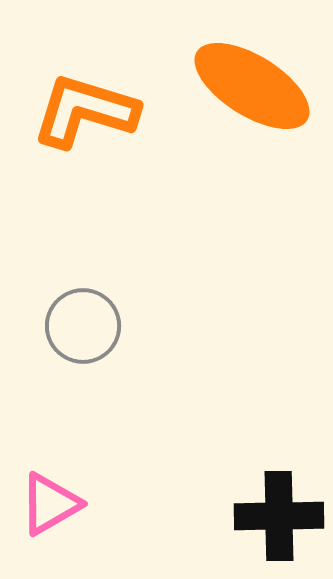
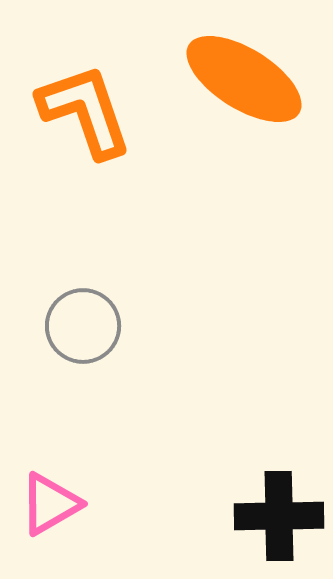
orange ellipse: moved 8 px left, 7 px up
orange L-shape: rotated 54 degrees clockwise
